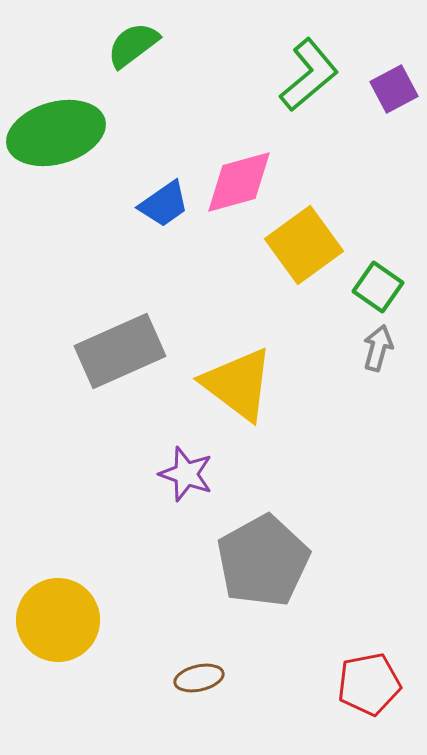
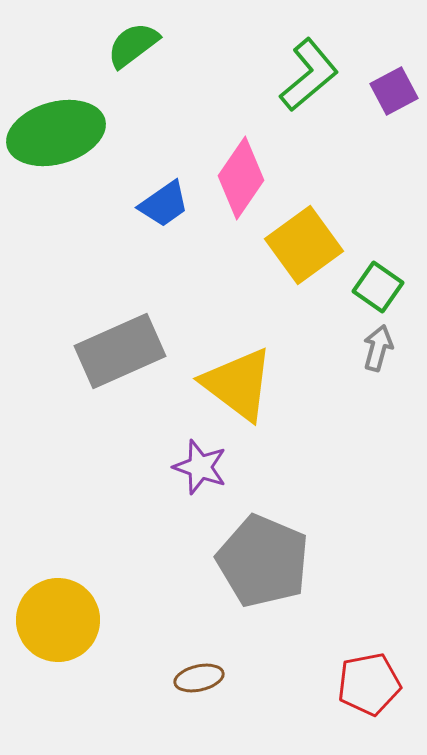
purple square: moved 2 px down
pink diamond: moved 2 px right, 4 px up; rotated 40 degrees counterclockwise
purple star: moved 14 px right, 7 px up
gray pentagon: rotated 20 degrees counterclockwise
